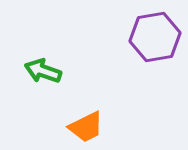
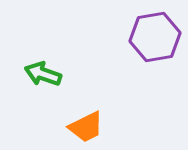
green arrow: moved 3 px down
